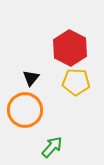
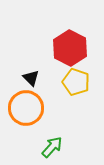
black triangle: rotated 24 degrees counterclockwise
yellow pentagon: rotated 16 degrees clockwise
orange circle: moved 1 px right, 2 px up
